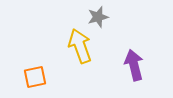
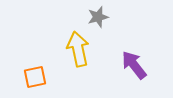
yellow arrow: moved 2 px left, 3 px down; rotated 8 degrees clockwise
purple arrow: rotated 24 degrees counterclockwise
